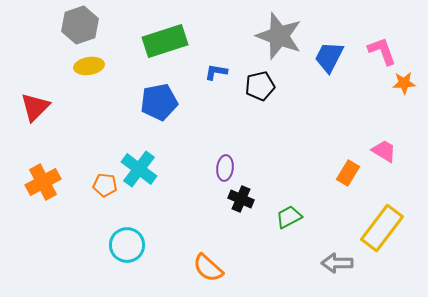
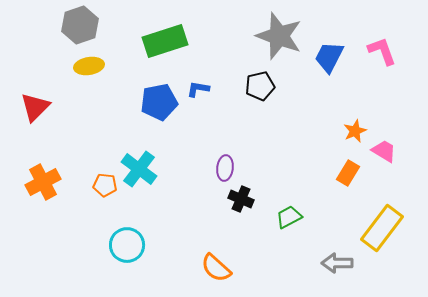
blue L-shape: moved 18 px left, 17 px down
orange star: moved 49 px left, 48 px down; rotated 20 degrees counterclockwise
orange semicircle: moved 8 px right
